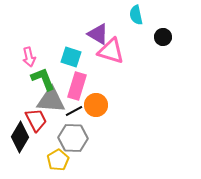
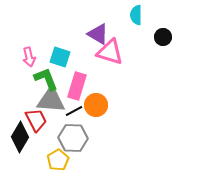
cyan semicircle: rotated 12 degrees clockwise
pink triangle: moved 1 px left, 1 px down
cyan square: moved 11 px left
green L-shape: moved 3 px right
